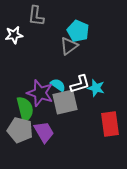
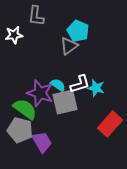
green semicircle: rotated 40 degrees counterclockwise
red rectangle: rotated 50 degrees clockwise
purple trapezoid: moved 2 px left, 10 px down
